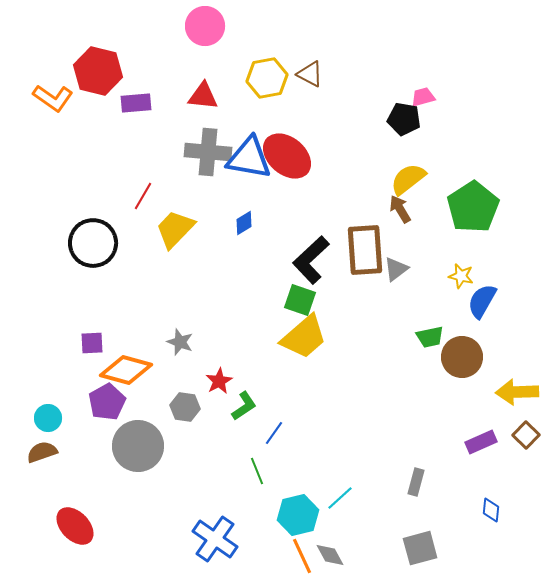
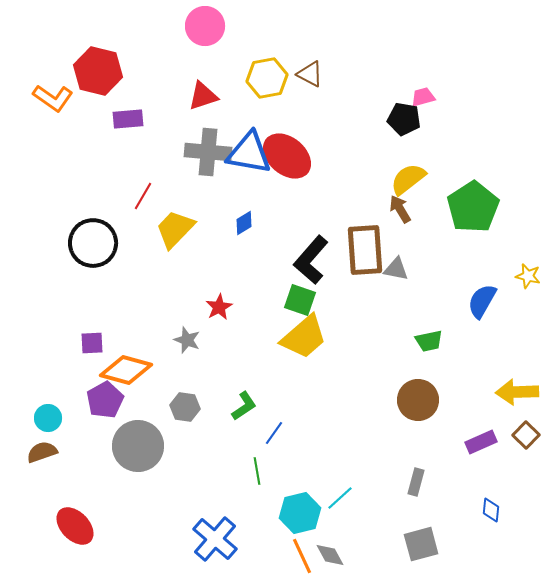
red triangle at (203, 96): rotated 24 degrees counterclockwise
purple rectangle at (136, 103): moved 8 px left, 16 px down
blue triangle at (249, 158): moved 5 px up
black L-shape at (311, 260): rotated 6 degrees counterclockwise
gray triangle at (396, 269): rotated 48 degrees clockwise
yellow star at (461, 276): moved 67 px right
green trapezoid at (430, 337): moved 1 px left, 4 px down
gray star at (180, 342): moved 7 px right, 2 px up
brown circle at (462, 357): moved 44 px left, 43 px down
red star at (219, 381): moved 74 px up
purple pentagon at (107, 402): moved 2 px left, 2 px up
green line at (257, 471): rotated 12 degrees clockwise
cyan hexagon at (298, 515): moved 2 px right, 2 px up
blue cross at (215, 539): rotated 6 degrees clockwise
gray square at (420, 548): moved 1 px right, 4 px up
